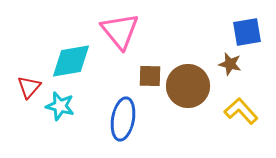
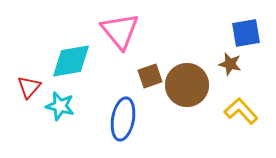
blue square: moved 1 px left, 1 px down
brown square: rotated 20 degrees counterclockwise
brown circle: moved 1 px left, 1 px up
